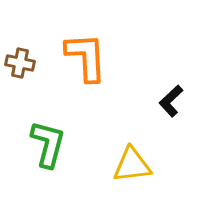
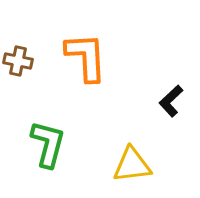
brown cross: moved 2 px left, 2 px up
